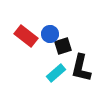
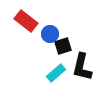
red rectangle: moved 15 px up
black L-shape: moved 1 px right, 1 px up
